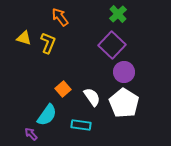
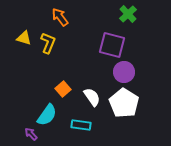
green cross: moved 10 px right
purple square: rotated 28 degrees counterclockwise
